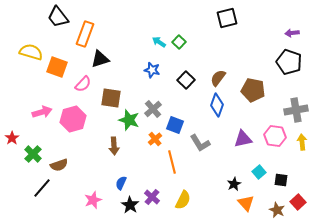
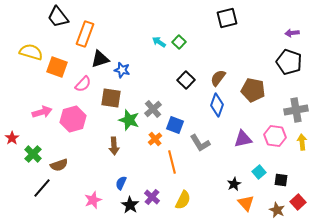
blue star at (152, 70): moved 30 px left
